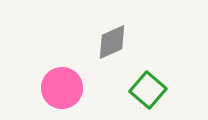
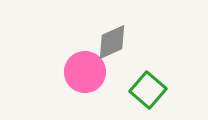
pink circle: moved 23 px right, 16 px up
